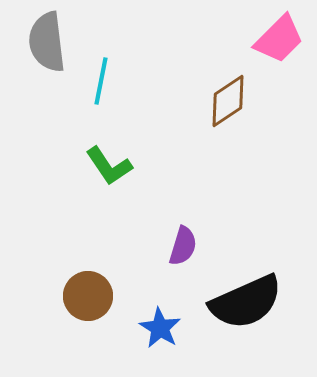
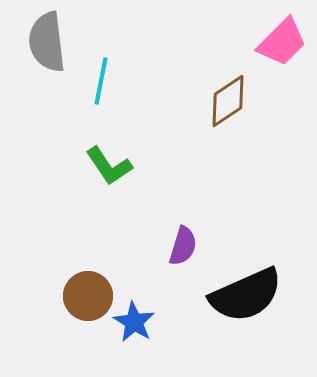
pink trapezoid: moved 3 px right, 3 px down
black semicircle: moved 7 px up
blue star: moved 26 px left, 6 px up
